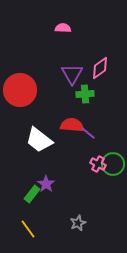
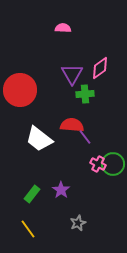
purple line: moved 3 px left, 4 px down; rotated 14 degrees clockwise
white trapezoid: moved 1 px up
purple star: moved 15 px right, 6 px down
